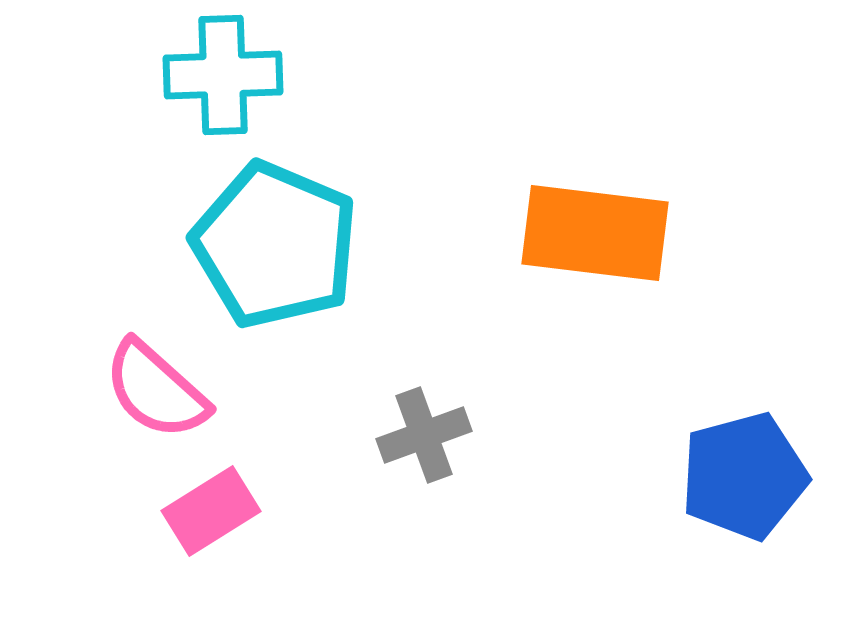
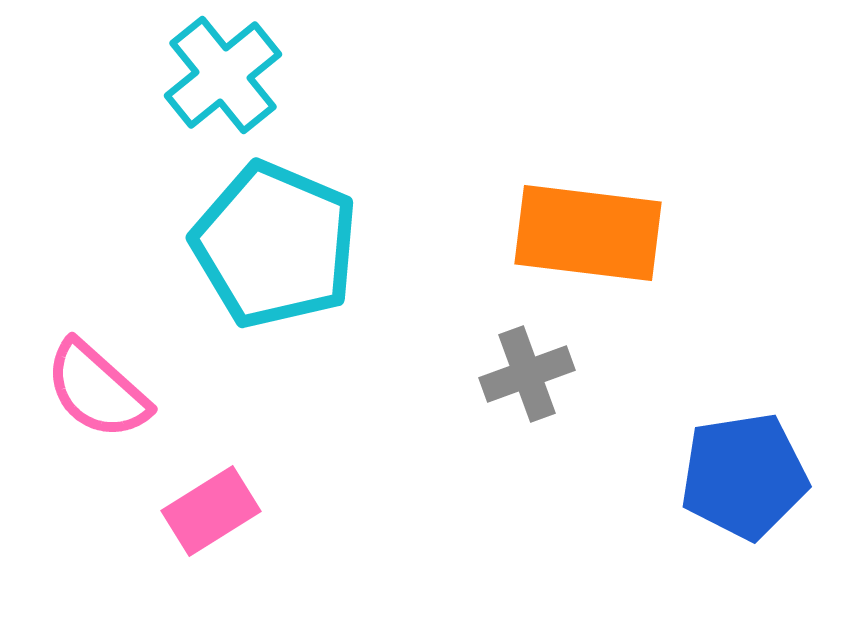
cyan cross: rotated 37 degrees counterclockwise
orange rectangle: moved 7 px left
pink semicircle: moved 59 px left
gray cross: moved 103 px right, 61 px up
blue pentagon: rotated 6 degrees clockwise
